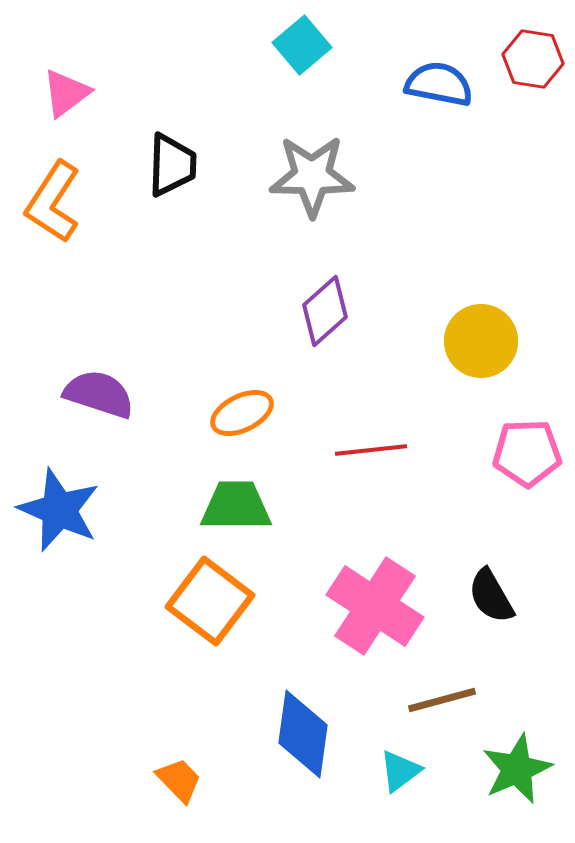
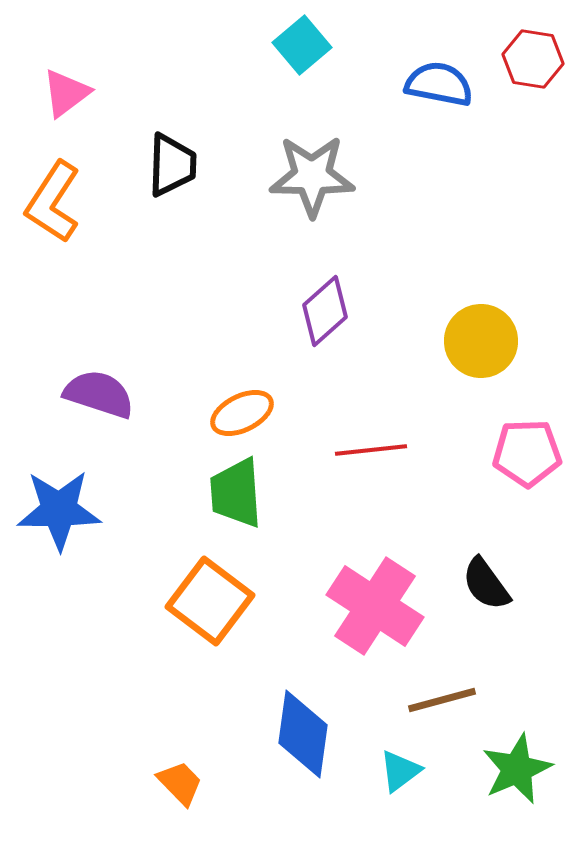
green trapezoid: moved 13 px up; rotated 94 degrees counterclockwise
blue star: rotated 24 degrees counterclockwise
black semicircle: moved 5 px left, 12 px up; rotated 6 degrees counterclockwise
orange trapezoid: moved 1 px right, 3 px down
